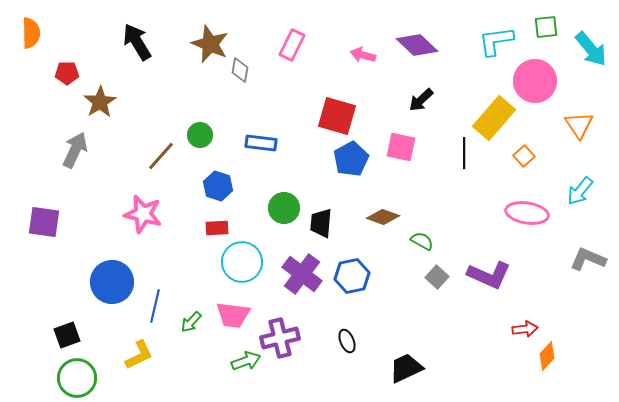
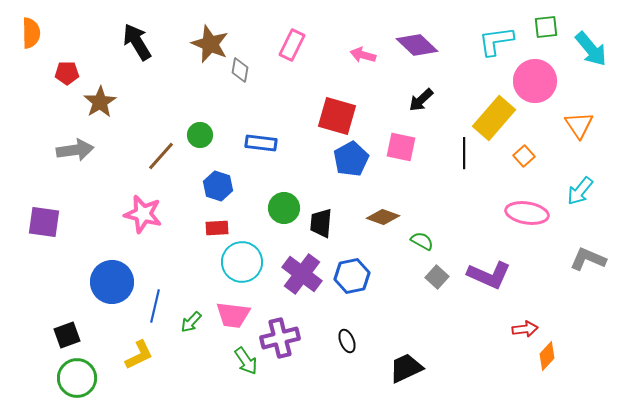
gray arrow at (75, 150): rotated 57 degrees clockwise
green arrow at (246, 361): rotated 76 degrees clockwise
